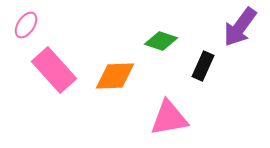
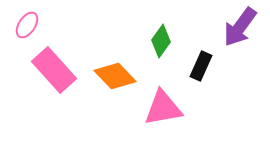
pink ellipse: moved 1 px right
green diamond: rotated 72 degrees counterclockwise
black rectangle: moved 2 px left
orange diamond: rotated 48 degrees clockwise
pink triangle: moved 6 px left, 10 px up
